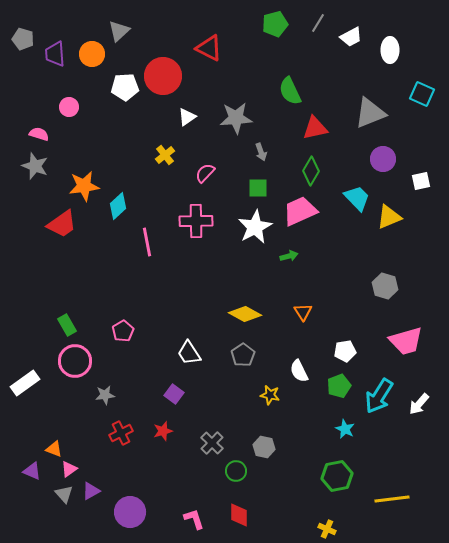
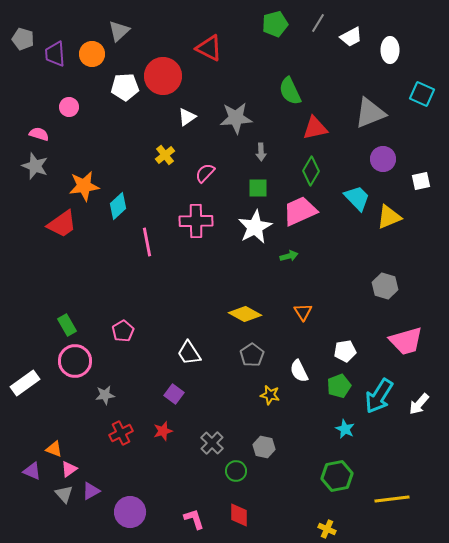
gray arrow at (261, 152): rotated 18 degrees clockwise
gray pentagon at (243, 355): moved 9 px right
